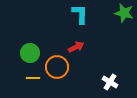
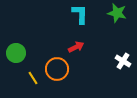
green star: moved 7 px left
green circle: moved 14 px left
orange circle: moved 2 px down
yellow line: rotated 56 degrees clockwise
white cross: moved 13 px right, 21 px up
